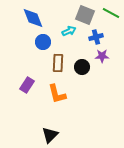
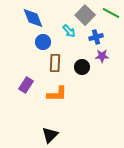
gray square: rotated 24 degrees clockwise
cyan arrow: rotated 72 degrees clockwise
brown rectangle: moved 3 px left
purple rectangle: moved 1 px left
orange L-shape: rotated 75 degrees counterclockwise
